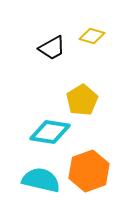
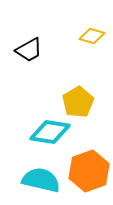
black trapezoid: moved 23 px left, 2 px down
yellow pentagon: moved 4 px left, 2 px down
